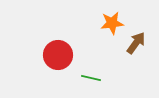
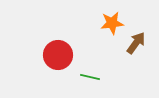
green line: moved 1 px left, 1 px up
